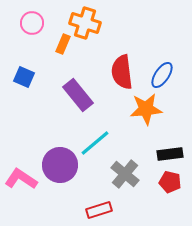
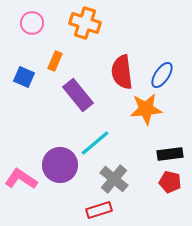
orange rectangle: moved 8 px left, 17 px down
gray cross: moved 11 px left, 5 px down
